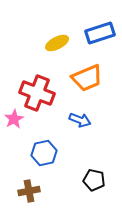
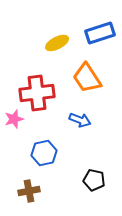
orange trapezoid: rotated 80 degrees clockwise
red cross: rotated 28 degrees counterclockwise
pink star: rotated 12 degrees clockwise
